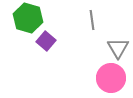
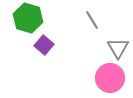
gray line: rotated 24 degrees counterclockwise
purple square: moved 2 px left, 4 px down
pink circle: moved 1 px left
